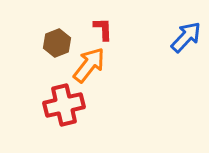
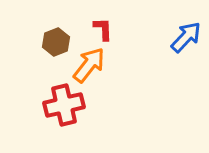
brown hexagon: moved 1 px left, 1 px up
